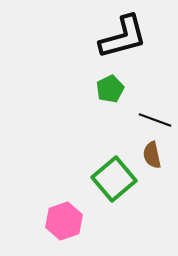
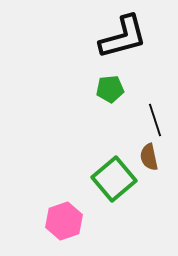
green pentagon: rotated 20 degrees clockwise
black line: rotated 52 degrees clockwise
brown semicircle: moved 3 px left, 2 px down
